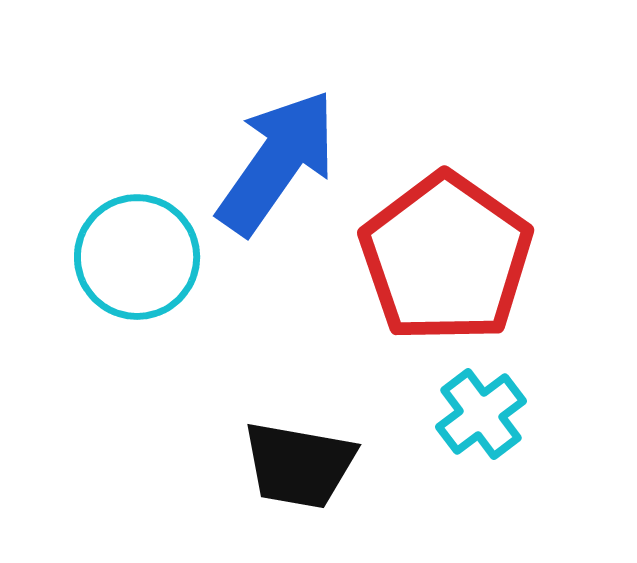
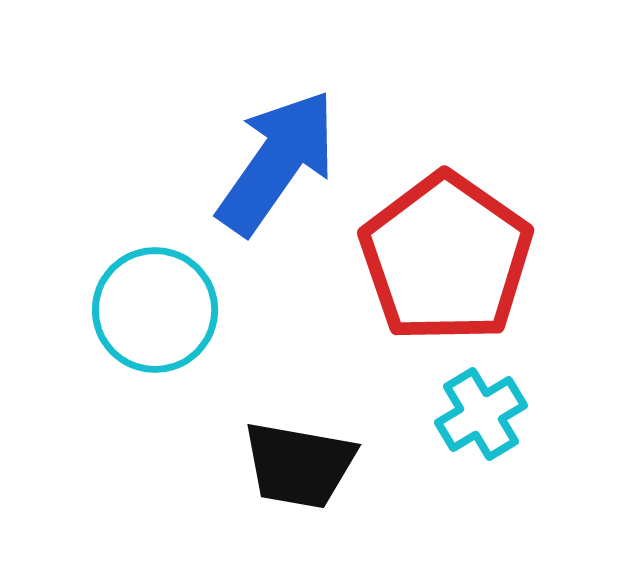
cyan circle: moved 18 px right, 53 px down
cyan cross: rotated 6 degrees clockwise
